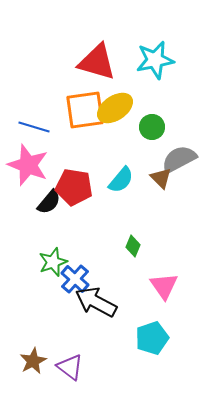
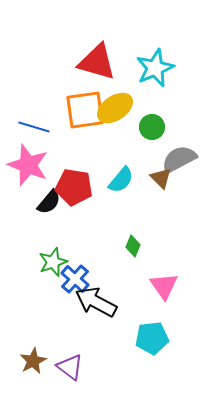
cyan star: moved 8 px down; rotated 12 degrees counterclockwise
cyan pentagon: rotated 12 degrees clockwise
